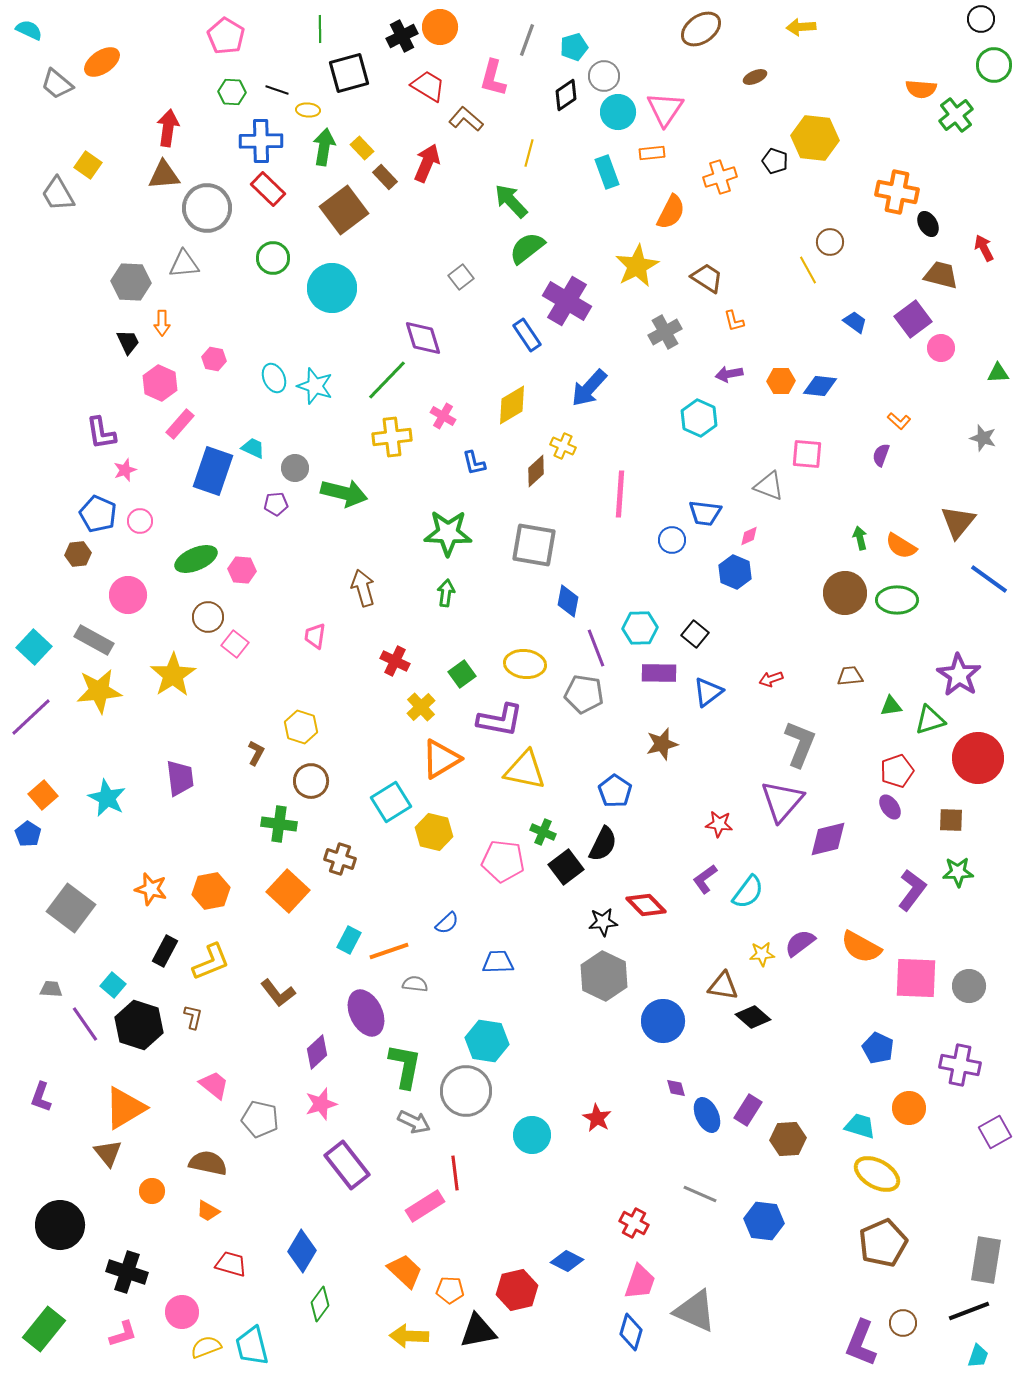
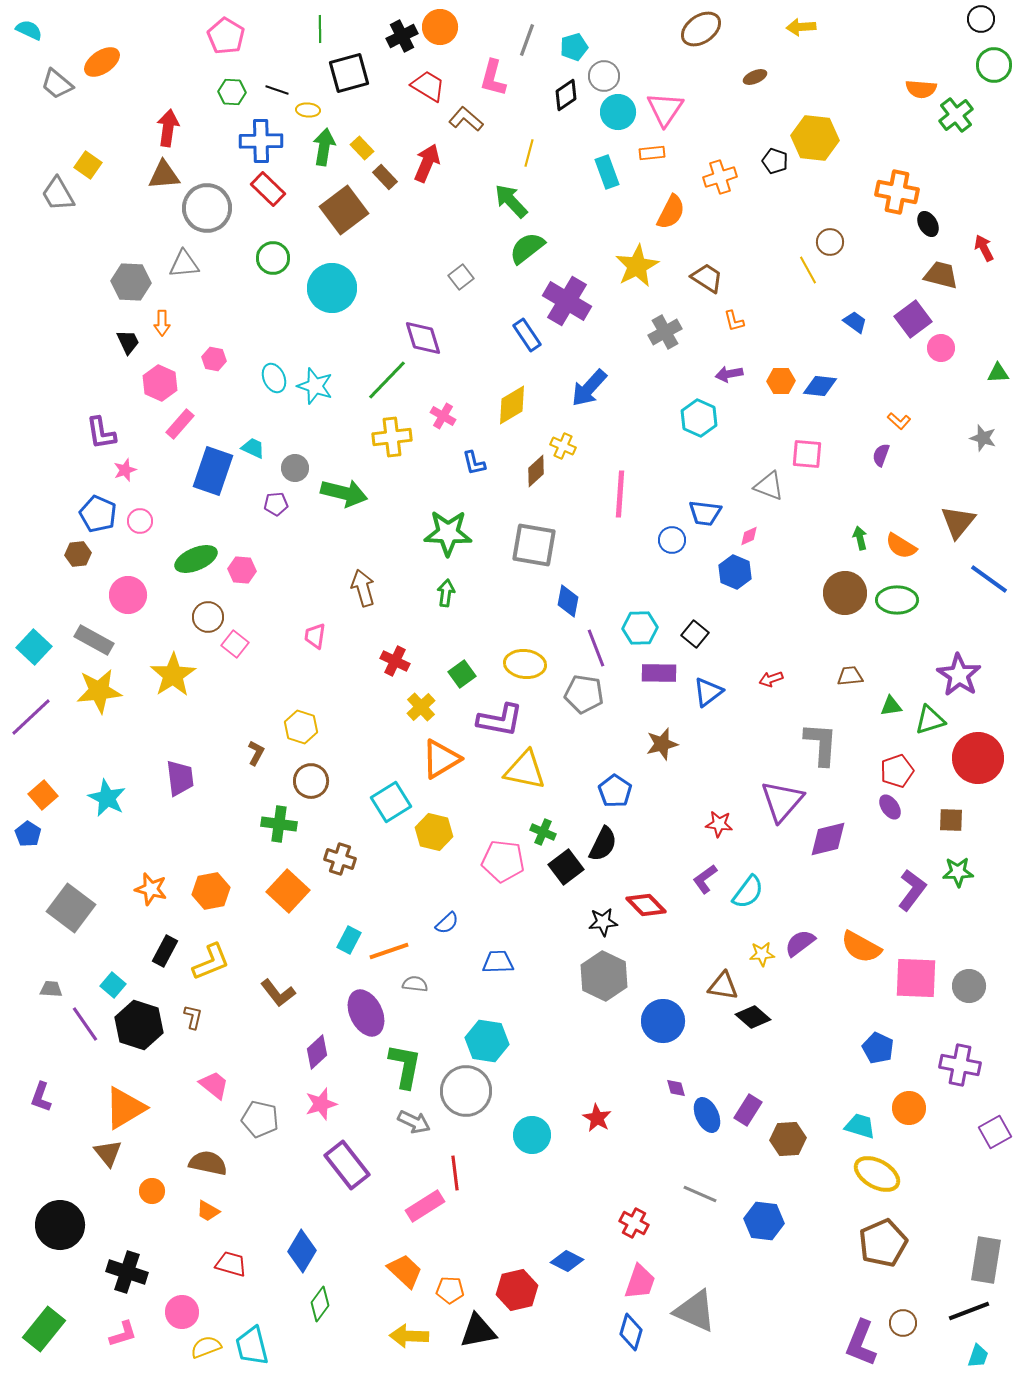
gray L-shape at (800, 744): moved 21 px right; rotated 18 degrees counterclockwise
